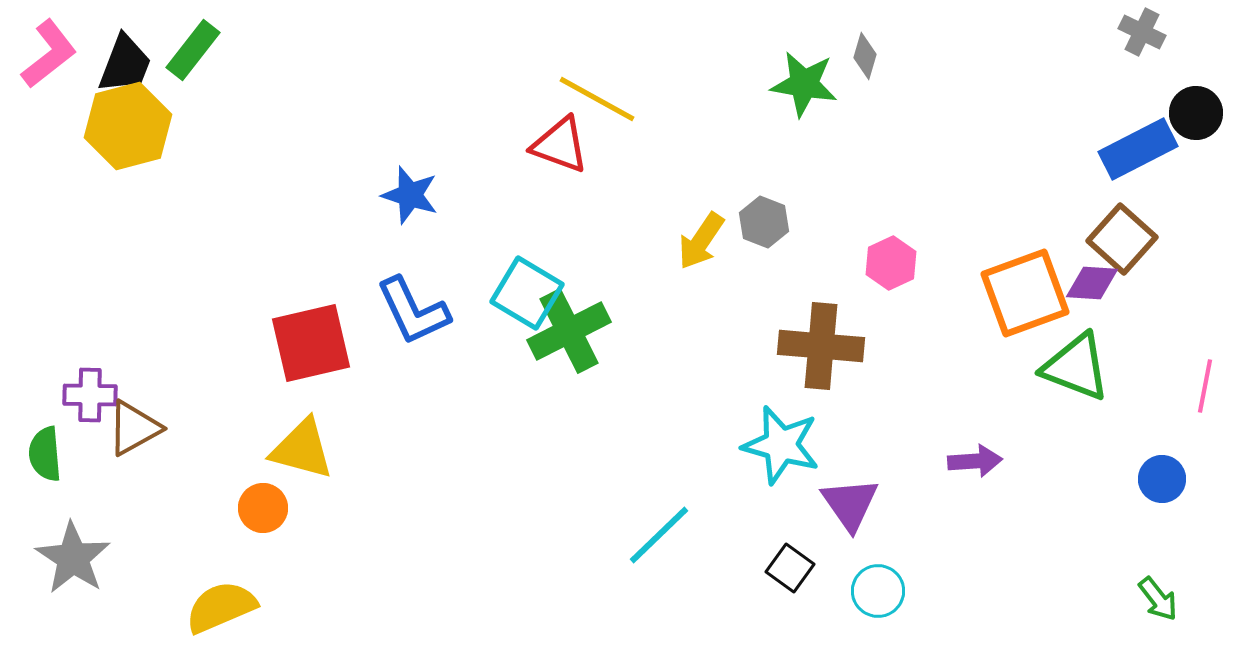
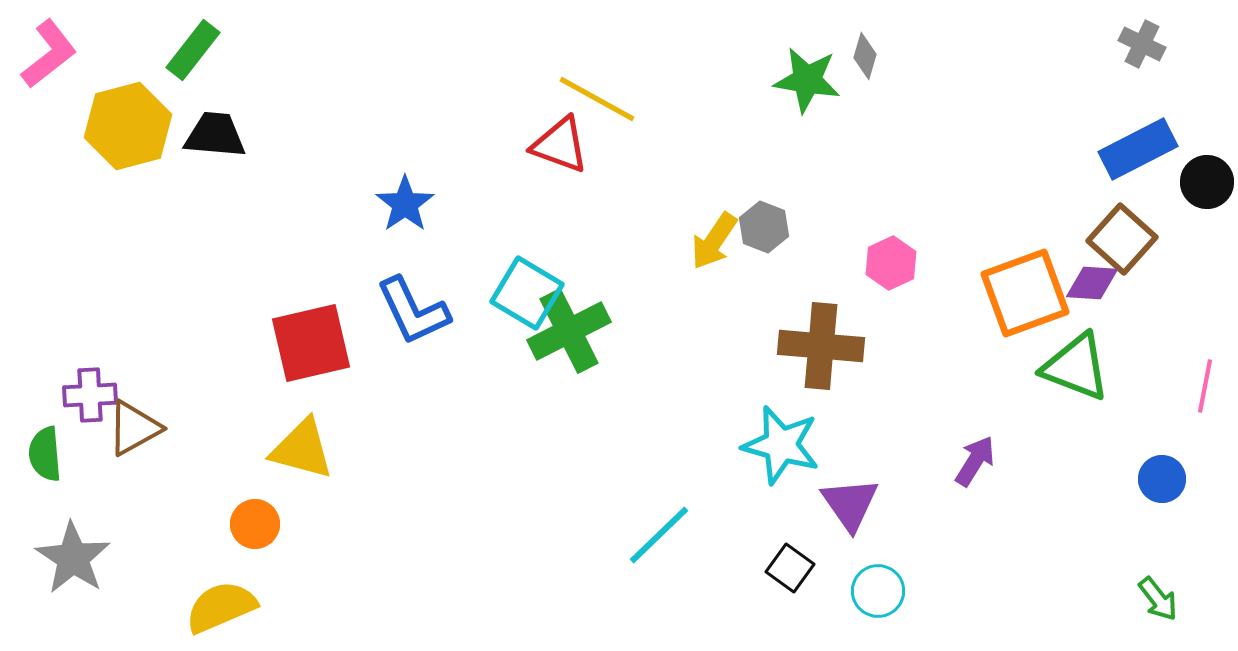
gray cross: moved 12 px down
black trapezoid: moved 90 px right, 71 px down; rotated 106 degrees counterclockwise
green star: moved 3 px right, 4 px up
black circle: moved 11 px right, 69 px down
blue star: moved 5 px left, 9 px down; rotated 20 degrees clockwise
gray hexagon: moved 5 px down
yellow arrow: moved 13 px right
purple cross: rotated 4 degrees counterclockwise
purple arrow: rotated 54 degrees counterclockwise
orange circle: moved 8 px left, 16 px down
